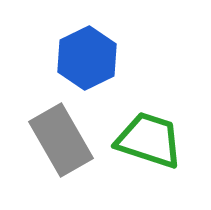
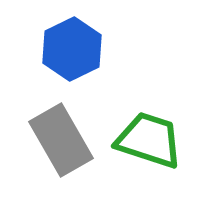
blue hexagon: moved 15 px left, 9 px up
